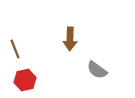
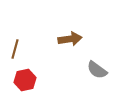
brown arrow: rotated 100 degrees counterclockwise
brown line: rotated 36 degrees clockwise
